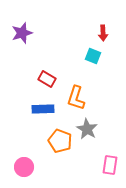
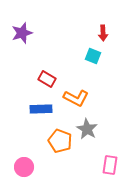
orange L-shape: rotated 80 degrees counterclockwise
blue rectangle: moved 2 px left
